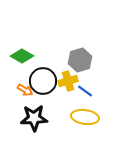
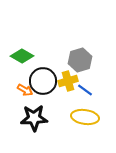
blue line: moved 1 px up
